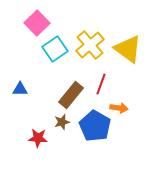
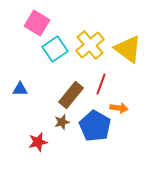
pink square: rotated 15 degrees counterclockwise
red star: moved 4 px down; rotated 18 degrees counterclockwise
